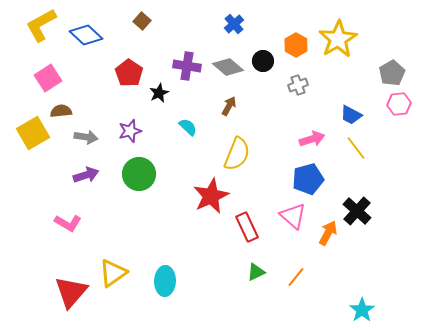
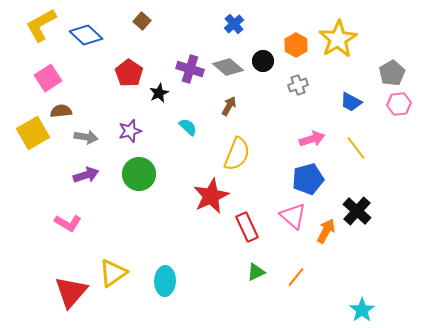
purple cross: moved 3 px right, 3 px down; rotated 8 degrees clockwise
blue trapezoid: moved 13 px up
orange arrow: moved 2 px left, 2 px up
